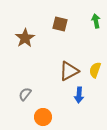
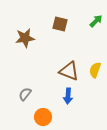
green arrow: rotated 56 degrees clockwise
brown star: rotated 24 degrees clockwise
brown triangle: rotated 50 degrees clockwise
blue arrow: moved 11 px left, 1 px down
